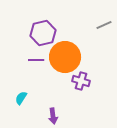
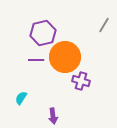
gray line: rotated 35 degrees counterclockwise
